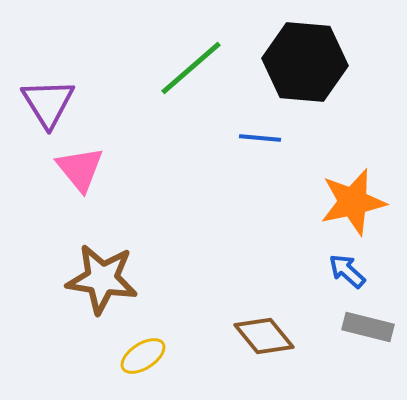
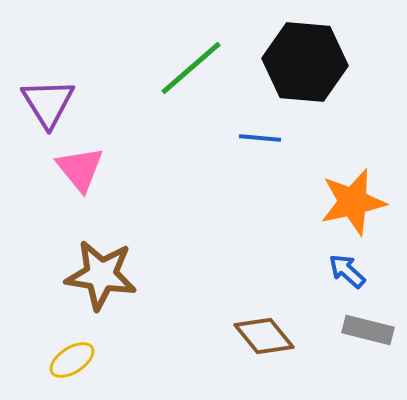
brown star: moved 1 px left, 4 px up
gray rectangle: moved 3 px down
yellow ellipse: moved 71 px left, 4 px down
